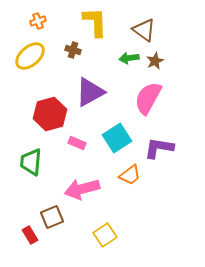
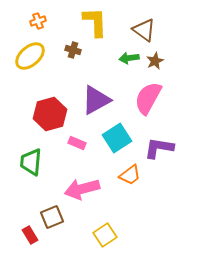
purple triangle: moved 6 px right, 8 px down
